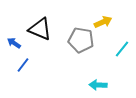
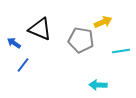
cyan line: moved 1 px left, 2 px down; rotated 42 degrees clockwise
